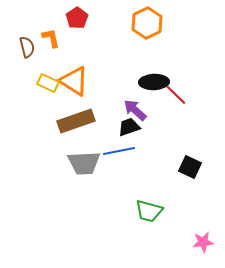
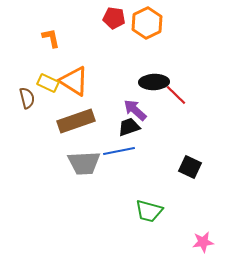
red pentagon: moved 37 px right; rotated 30 degrees counterclockwise
brown semicircle: moved 51 px down
